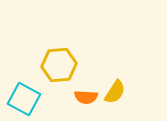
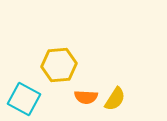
yellow semicircle: moved 7 px down
